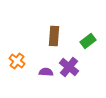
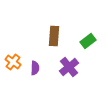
orange cross: moved 4 px left, 1 px down
purple cross: rotated 12 degrees clockwise
purple semicircle: moved 11 px left, 4 px up; rotated 88 degrees clockwise
